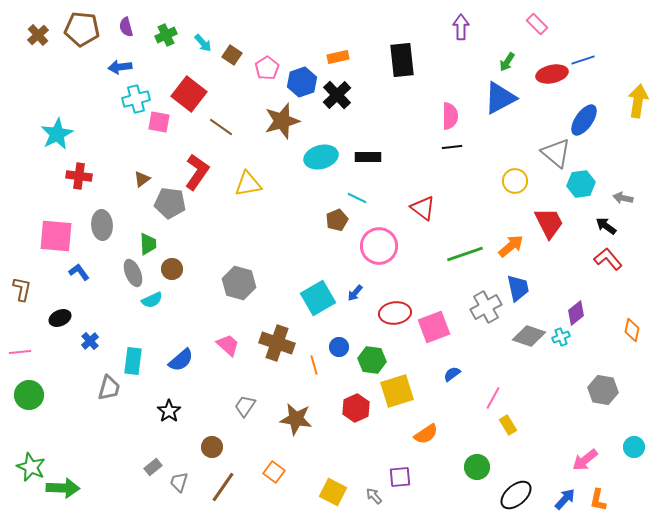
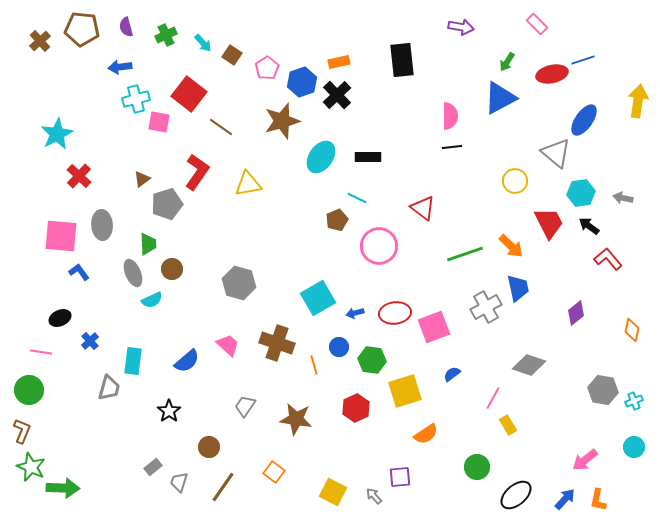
purple arrow at (461, 27): rotated 100 degrees clockwise
brown cross at (38, 35): moved 2 px right, 6 px down
orange rectangle at (338, 57): moved 1 px right, 5 px down
cyan ellipse at (321, 157): rotated 40 degrees counterclockwise
red cross at (79, 176): rotated 35 degrees clockwise
cyan hexagon at (581, 184): moved 9 px down
gray pentagon at (170, 203): moved 3 px left, 1 px down; rotated 24 degrees counterclockwise
black arrow at (606, 226): moved 17 px left
pink square at (56, 236): moved 5 px right
orange arrow at (511, 246): rotated 84 degrees clockwise
brown L-shape at (22, 289): moved 142 px down; rotated 10 degrees clockwise
blue arrow at (355, 293): moved 20 px down; rotated 36 degrees clockwise
gray diamond at (529, 336): moved 29 px down
cyan cross at (561, 337): moved 73 px right, 64 px down
pink line at (20, 352): moved 21 px right; rotated 15 degrees clockwise
blue semicircle at (181, 360): moved 6 px right, 1 px down
yellow square at (397, 391): moved 8 px right
green circle at (29, 395): moved 5 px up
brown circle at (212, 447): moved 3 px left
